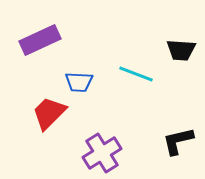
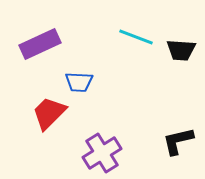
purple rectangle: moved 4 px down
cyan line: moved 37 px up
